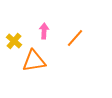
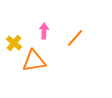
yellow cross: moved 2 px down
